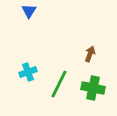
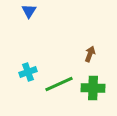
green line: rotated 40 degrees clockwise
green cross: rotated 10 degrees counterclockwise
